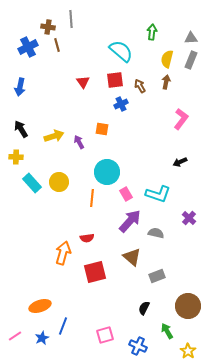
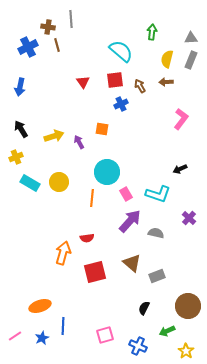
brown arrow at (166, 82): rotated 104 degrees counterclockwise
yellow cross at (16, 157): rotated 24 degrees counterclockwise
black arrow at (180, 162): moved 7 px down
cyan rectangle at (32, 183): moved 2 px left; rotated 18 degrees counterclockwise
brown triangle at (132, 257): moved 6 px down
blue line at (63, 326): rotated 18 degrees counterclockwise
green arrow at (167, 331): rotated 84 degrees counterclockwise
yellow star at (188, 351): moved 2 px left
